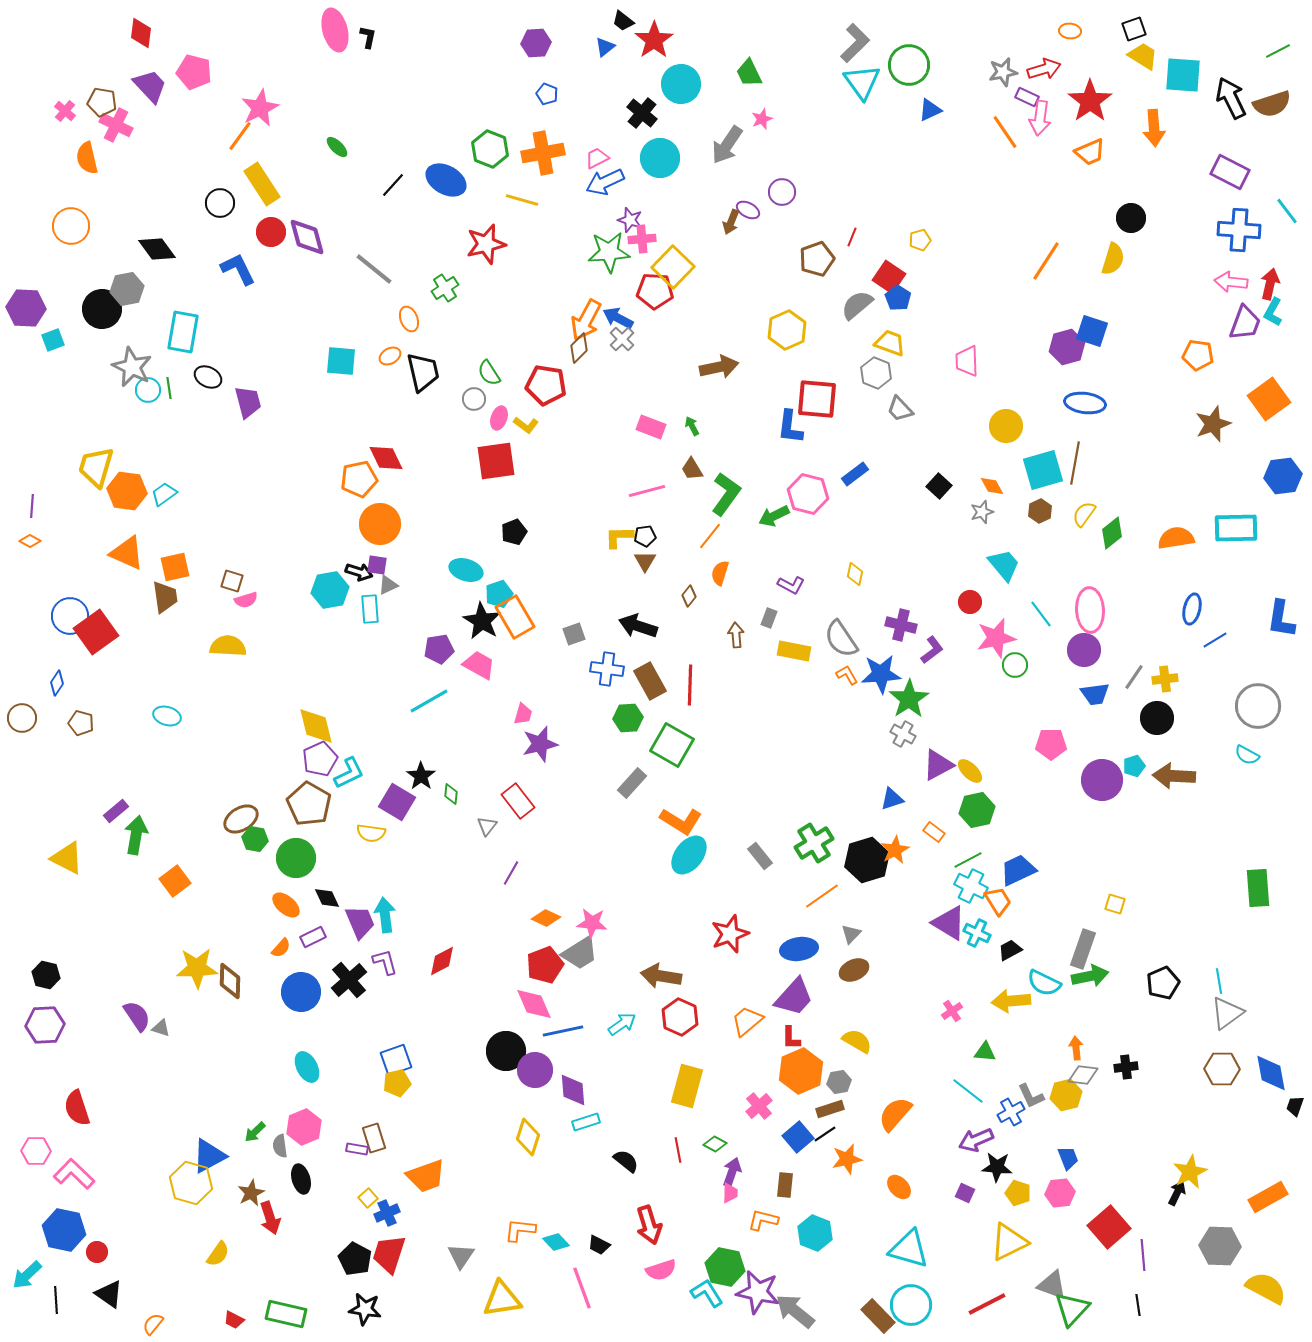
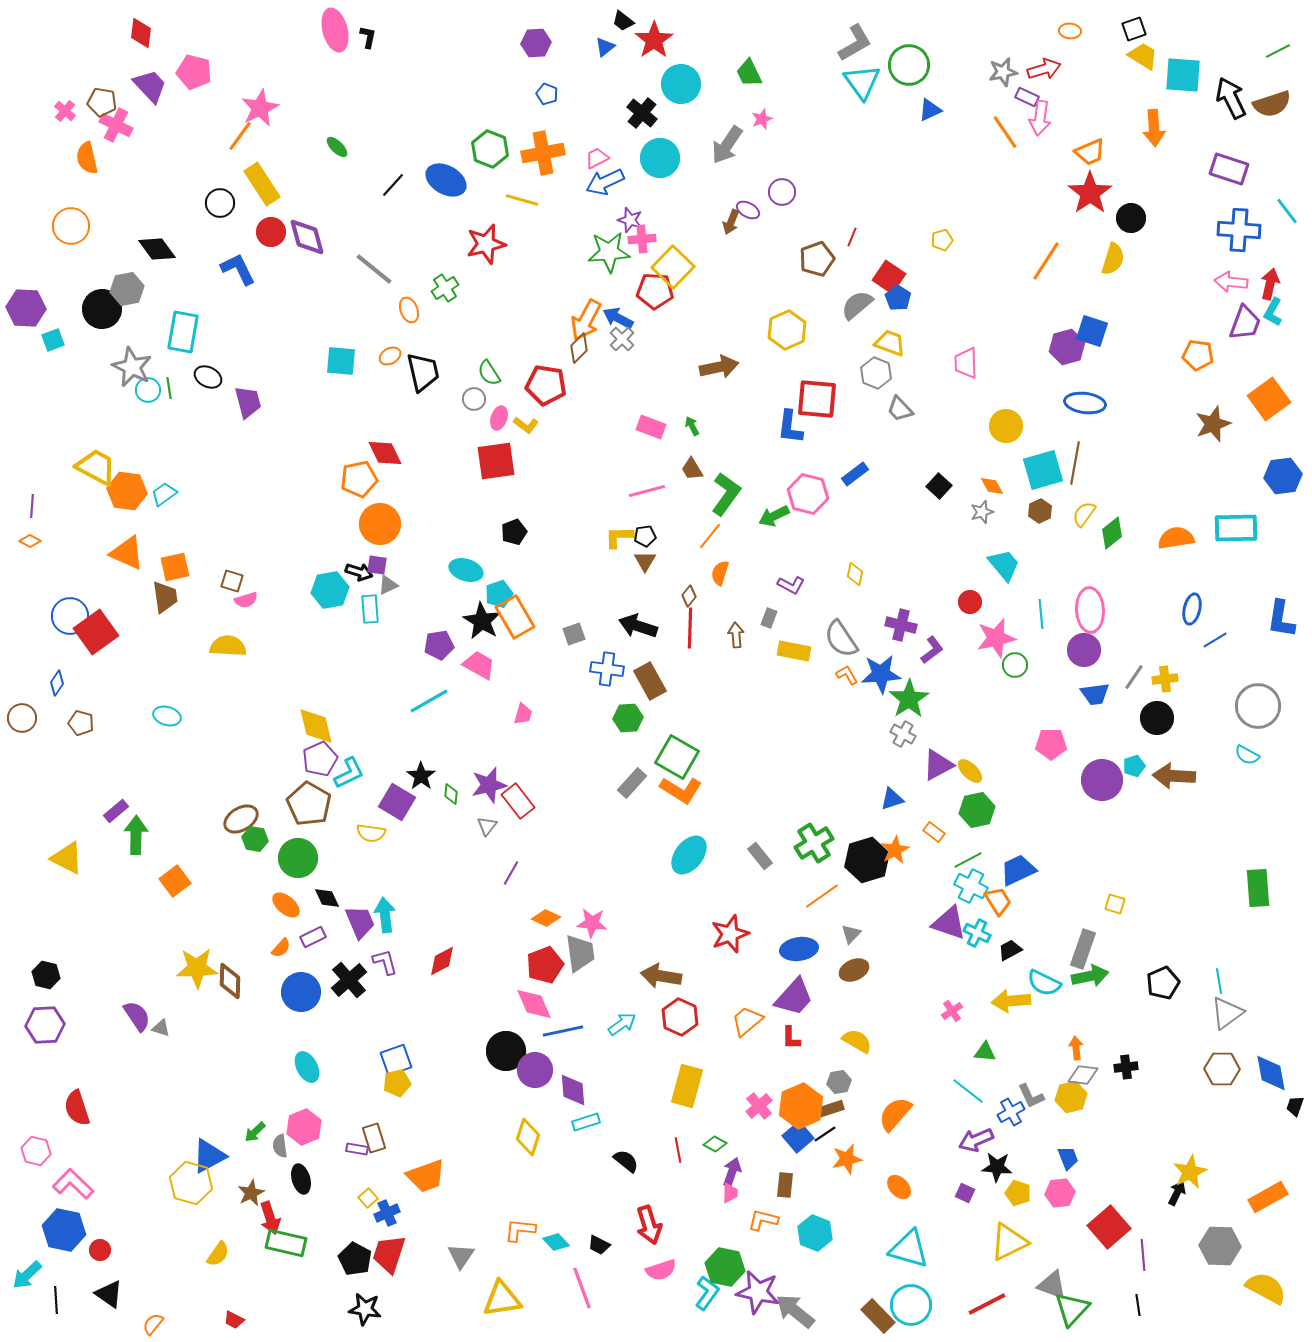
gray L-shape at (855, 43): rotated 15 degrees clockwise
red star at (1090, 101): moved 92 px down
purple rectangle at (1230, 172): moved 1 px left, 3 px up; rotated 9 degrees counterclockwise
yellow pentagon at (920, 240): moved 22 px right
orange ellipse at (409, 319): moved 9 px up
pink trapezoid at (967, 361): moved 1 px left, 2 px down
red diamond at (386, 458): moved 1 px left, 5 px up
yellow trapezoid at (96, 467): rotated 102 degrees clockwise
cyan line at (1041, 614): rotated 32 degrees clockwise
purple pentagon at (439, 649): moved 4 px up
red line at (690, 685): moved 57 px up
purple star at (540, 744): moved 51 px left, 41 px down
green square at (672, 745): moved 5 px right, 12 px down
orange L-shape at (681, 821): moved 31 px up
green arrow at (136, 835): rotated 9 degrees counterclockwise
green circle at (296, 858): moved 2 px right
purple triangle at (949, 923): rotated 12 degrees counterclockwise
gray trapezoid at (580, 953): rotated 66 degrees counterclockwise
orange hexagon at (801, 1071): moved 35 px down
yellow hexagon at (1066, 1095): moved 5 px right, 2 px down
pink hexagon at (36, 1151): rotated 12 degrees clockwise
pink L-shape at (74, 1174): moved 1 px left, 10 px down
red circle at (97, 1252): moved 3 px right, 2 px up
cyan L-shape at (707, 1293): rotated 68 degrees clockwise
green rectangle at (286, 1314): moved 71 px up
